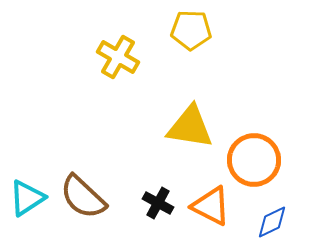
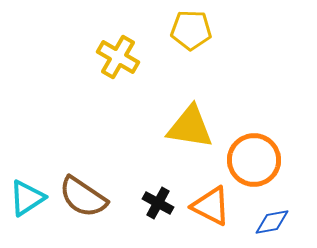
brown semicircle: rotated 9 degrees counterclockwise
blue diamond: rotated 15 degrees clockwise
